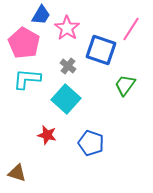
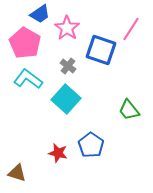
blue trapezoid: moved 1 px left, 1 px up; rotated 25 degrees clockwise
pink pentagon: moved 1 px right
cyan L-shape: moved 1 px right; rotated 32 degrees clockwise
green trapezoid: moved 4 px right, 25 px down; rotated 75 degrees counterclockwise
red star: moved 11 px right, 18 px down
blue pentagon: moved 2 px down; rotated 15 degrees clockwise
